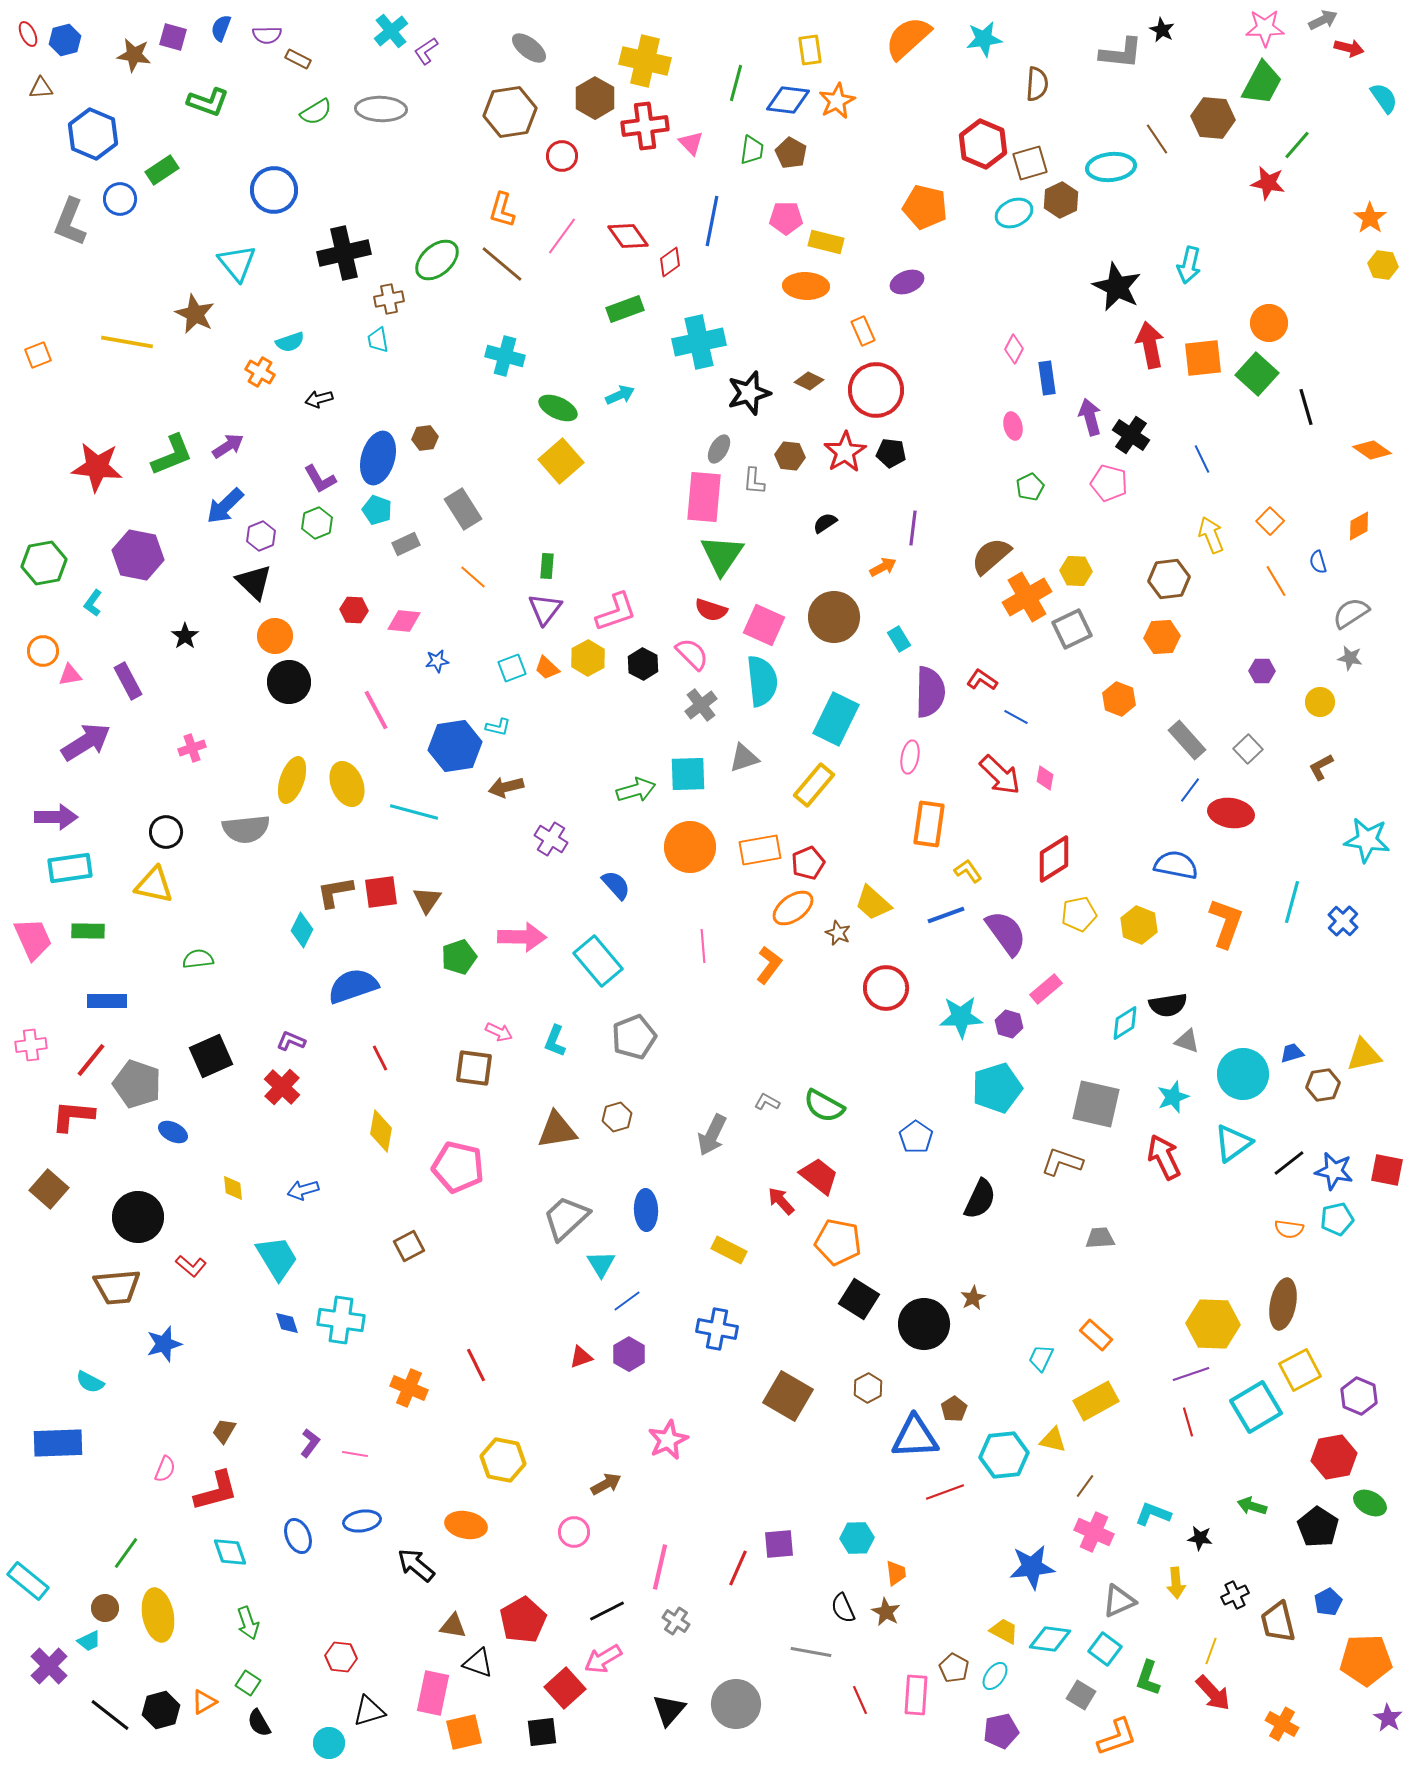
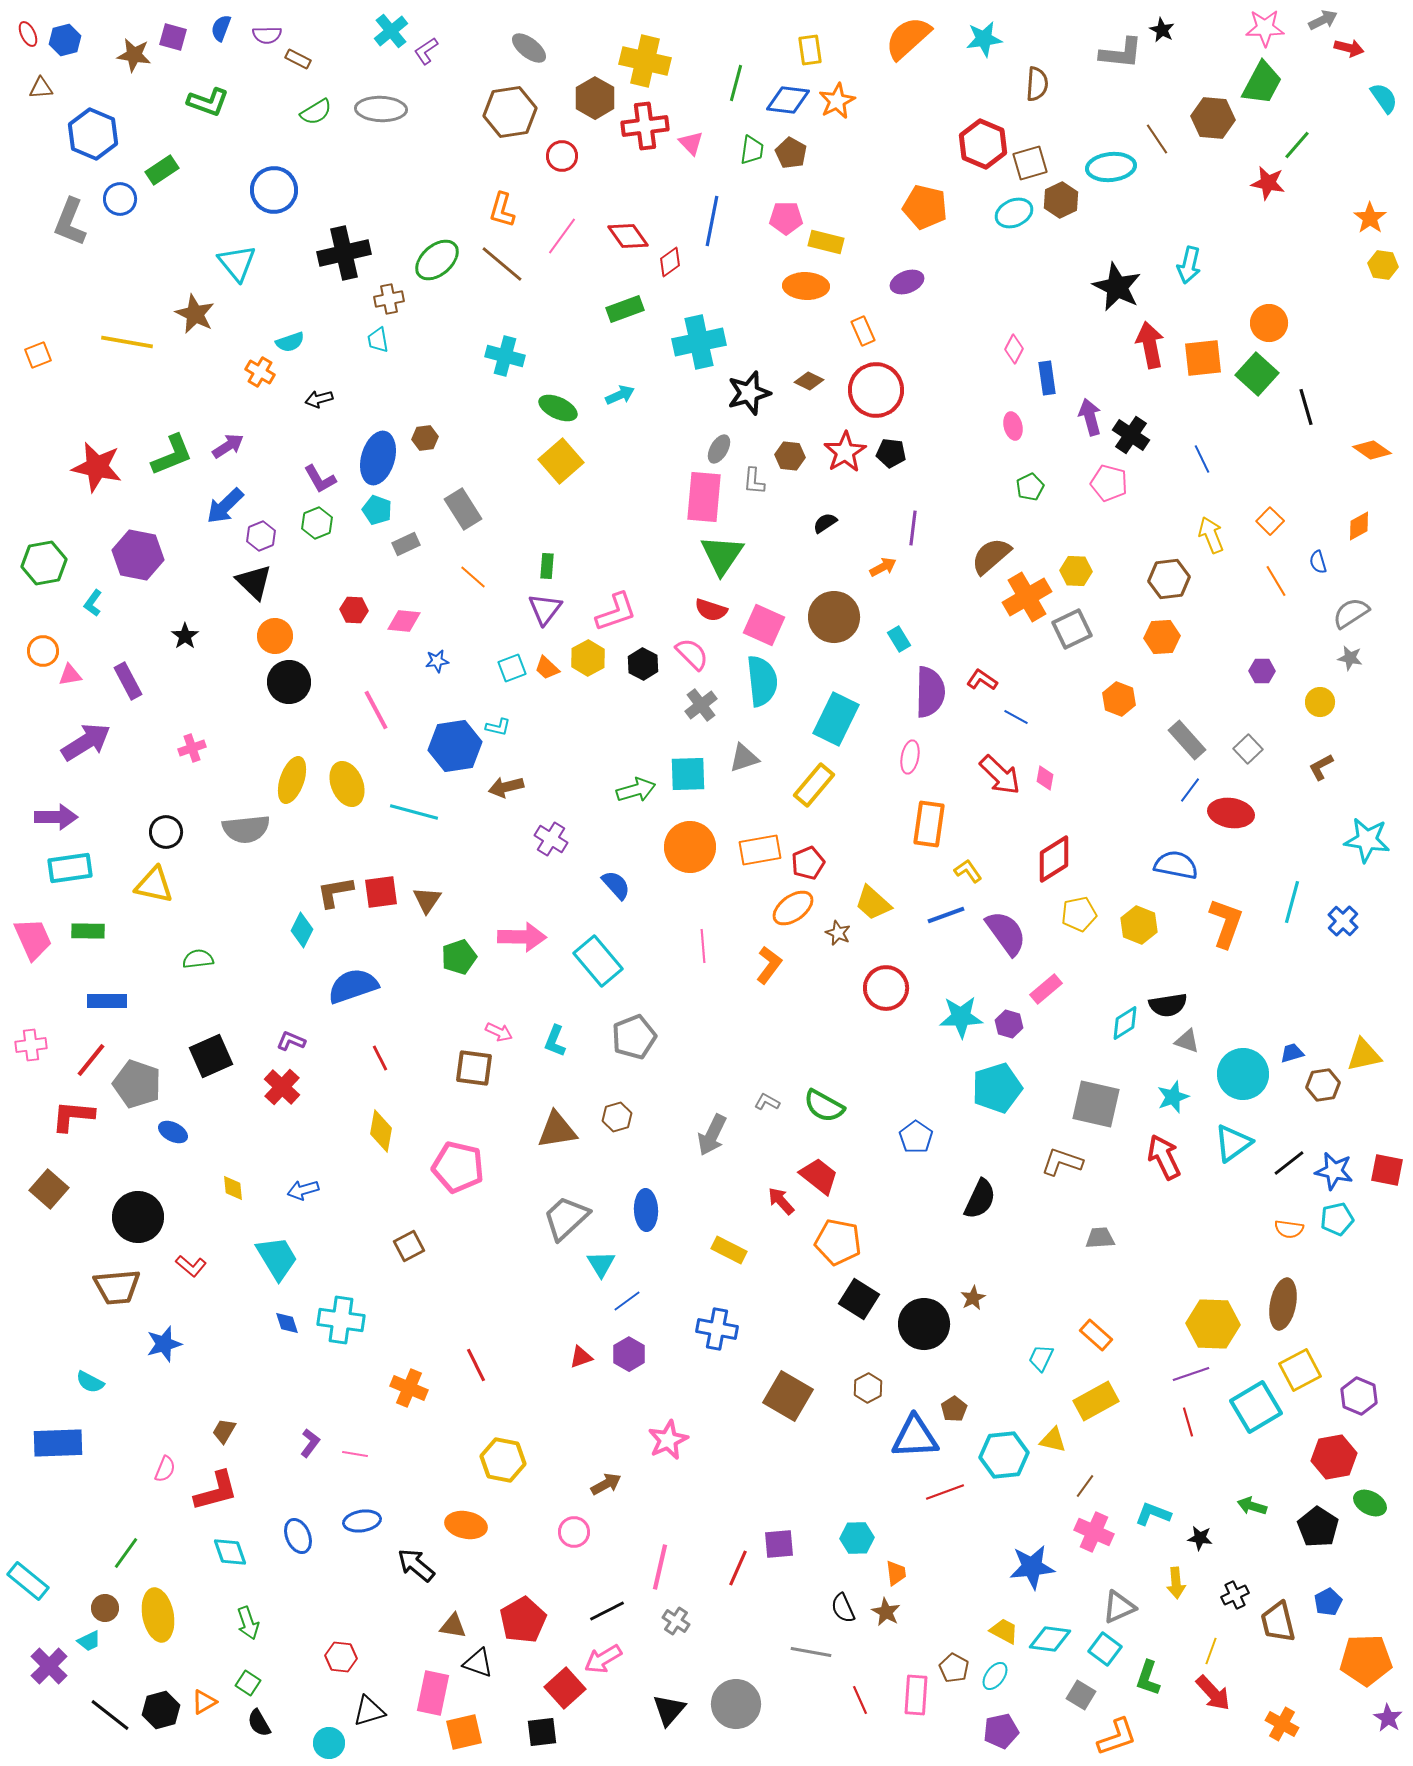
red star at (97, 467): rotated 6 degrees clockwise
gray triangle at (1119, 1601): moved 6 px down
